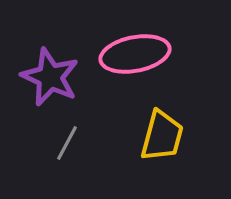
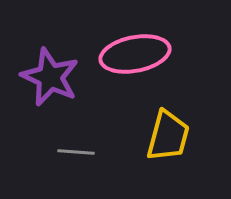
yellow trapezoid: moved 6 px right
gray line: moved 9 px right, 9 px down; rotated 66 degrees clockwise
